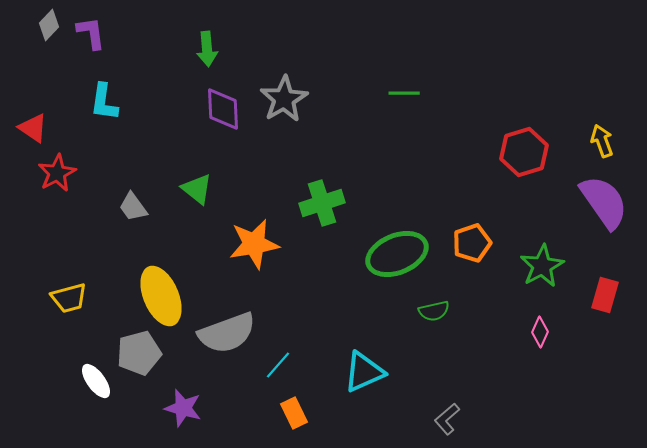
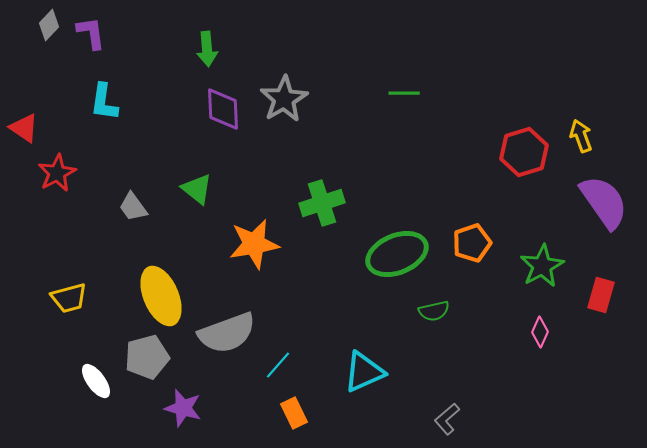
red triangle: moved 9 px left
yellow arrow: moved 21 px left, 5 px up
red rectangle: moved 4 px left
gray pentagon: moved 8 px right, 4 px down
